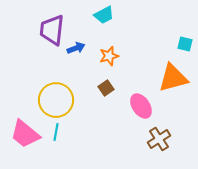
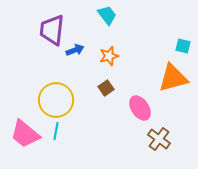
cyan trapezoid: moved 3 px right; rotated 100 degrees counterclockwise
cyan square: moved 2 px left, 2 px down
blue arrow: moved 1 px left, 2 px down
pink ellipse: moved 1 px left, 2 px down
cyan line: moved 1 px up
brown cross: rotated 20 degrees counterclockwise
